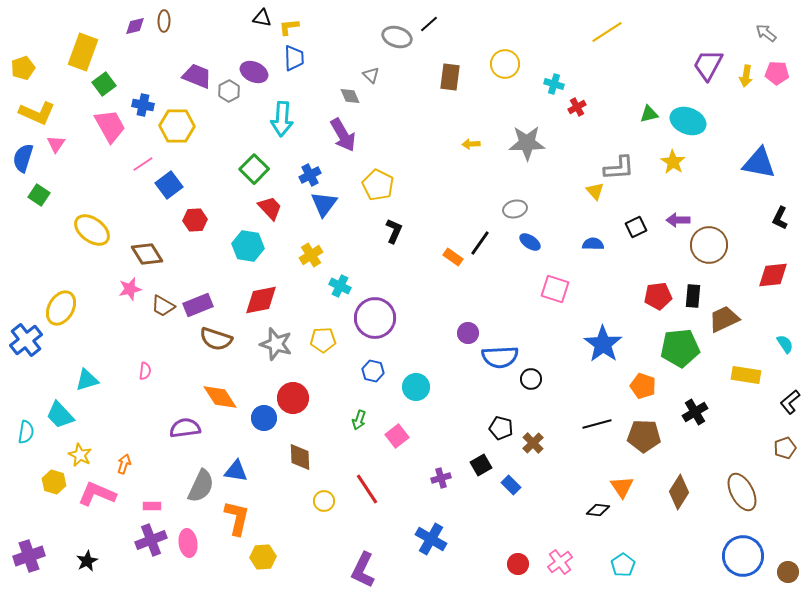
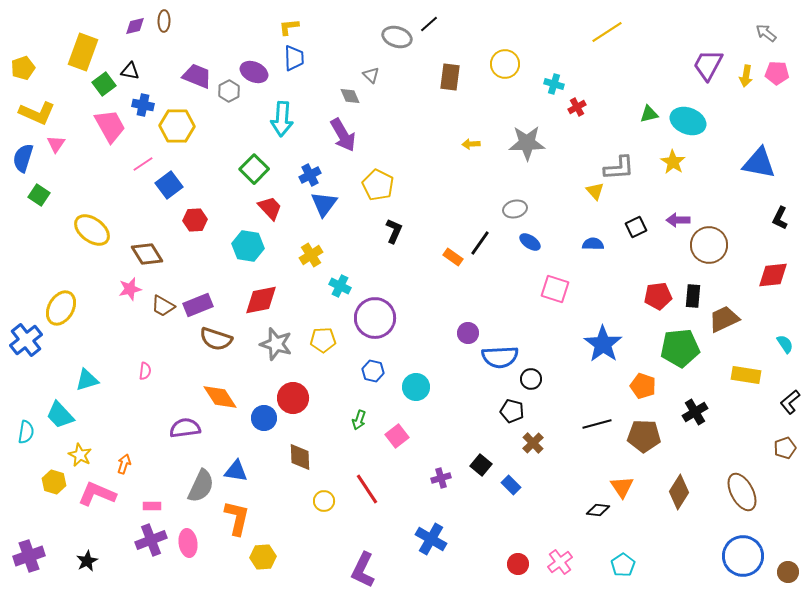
black triangle at (262, 18): moved 132 px left, 53 px down
black pentagon at (501, 428): moved 11 px right, 17 px up
black square at (481, 465): rotated 20 degrees counterclockwise
